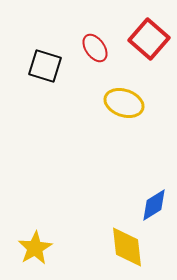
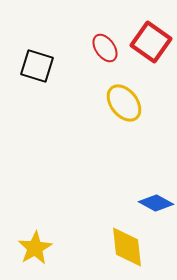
red square: moved 2 px right, 3 px down; rotated 6 degrees counterclockwise
red ellipse: moved 10 px right
black square: moved 8 px left
yellow ellipse: rotated 33 degrees clockwise
blue diamond: moved 2 px right, 2 px up; rotated 60 degrees clockwise
